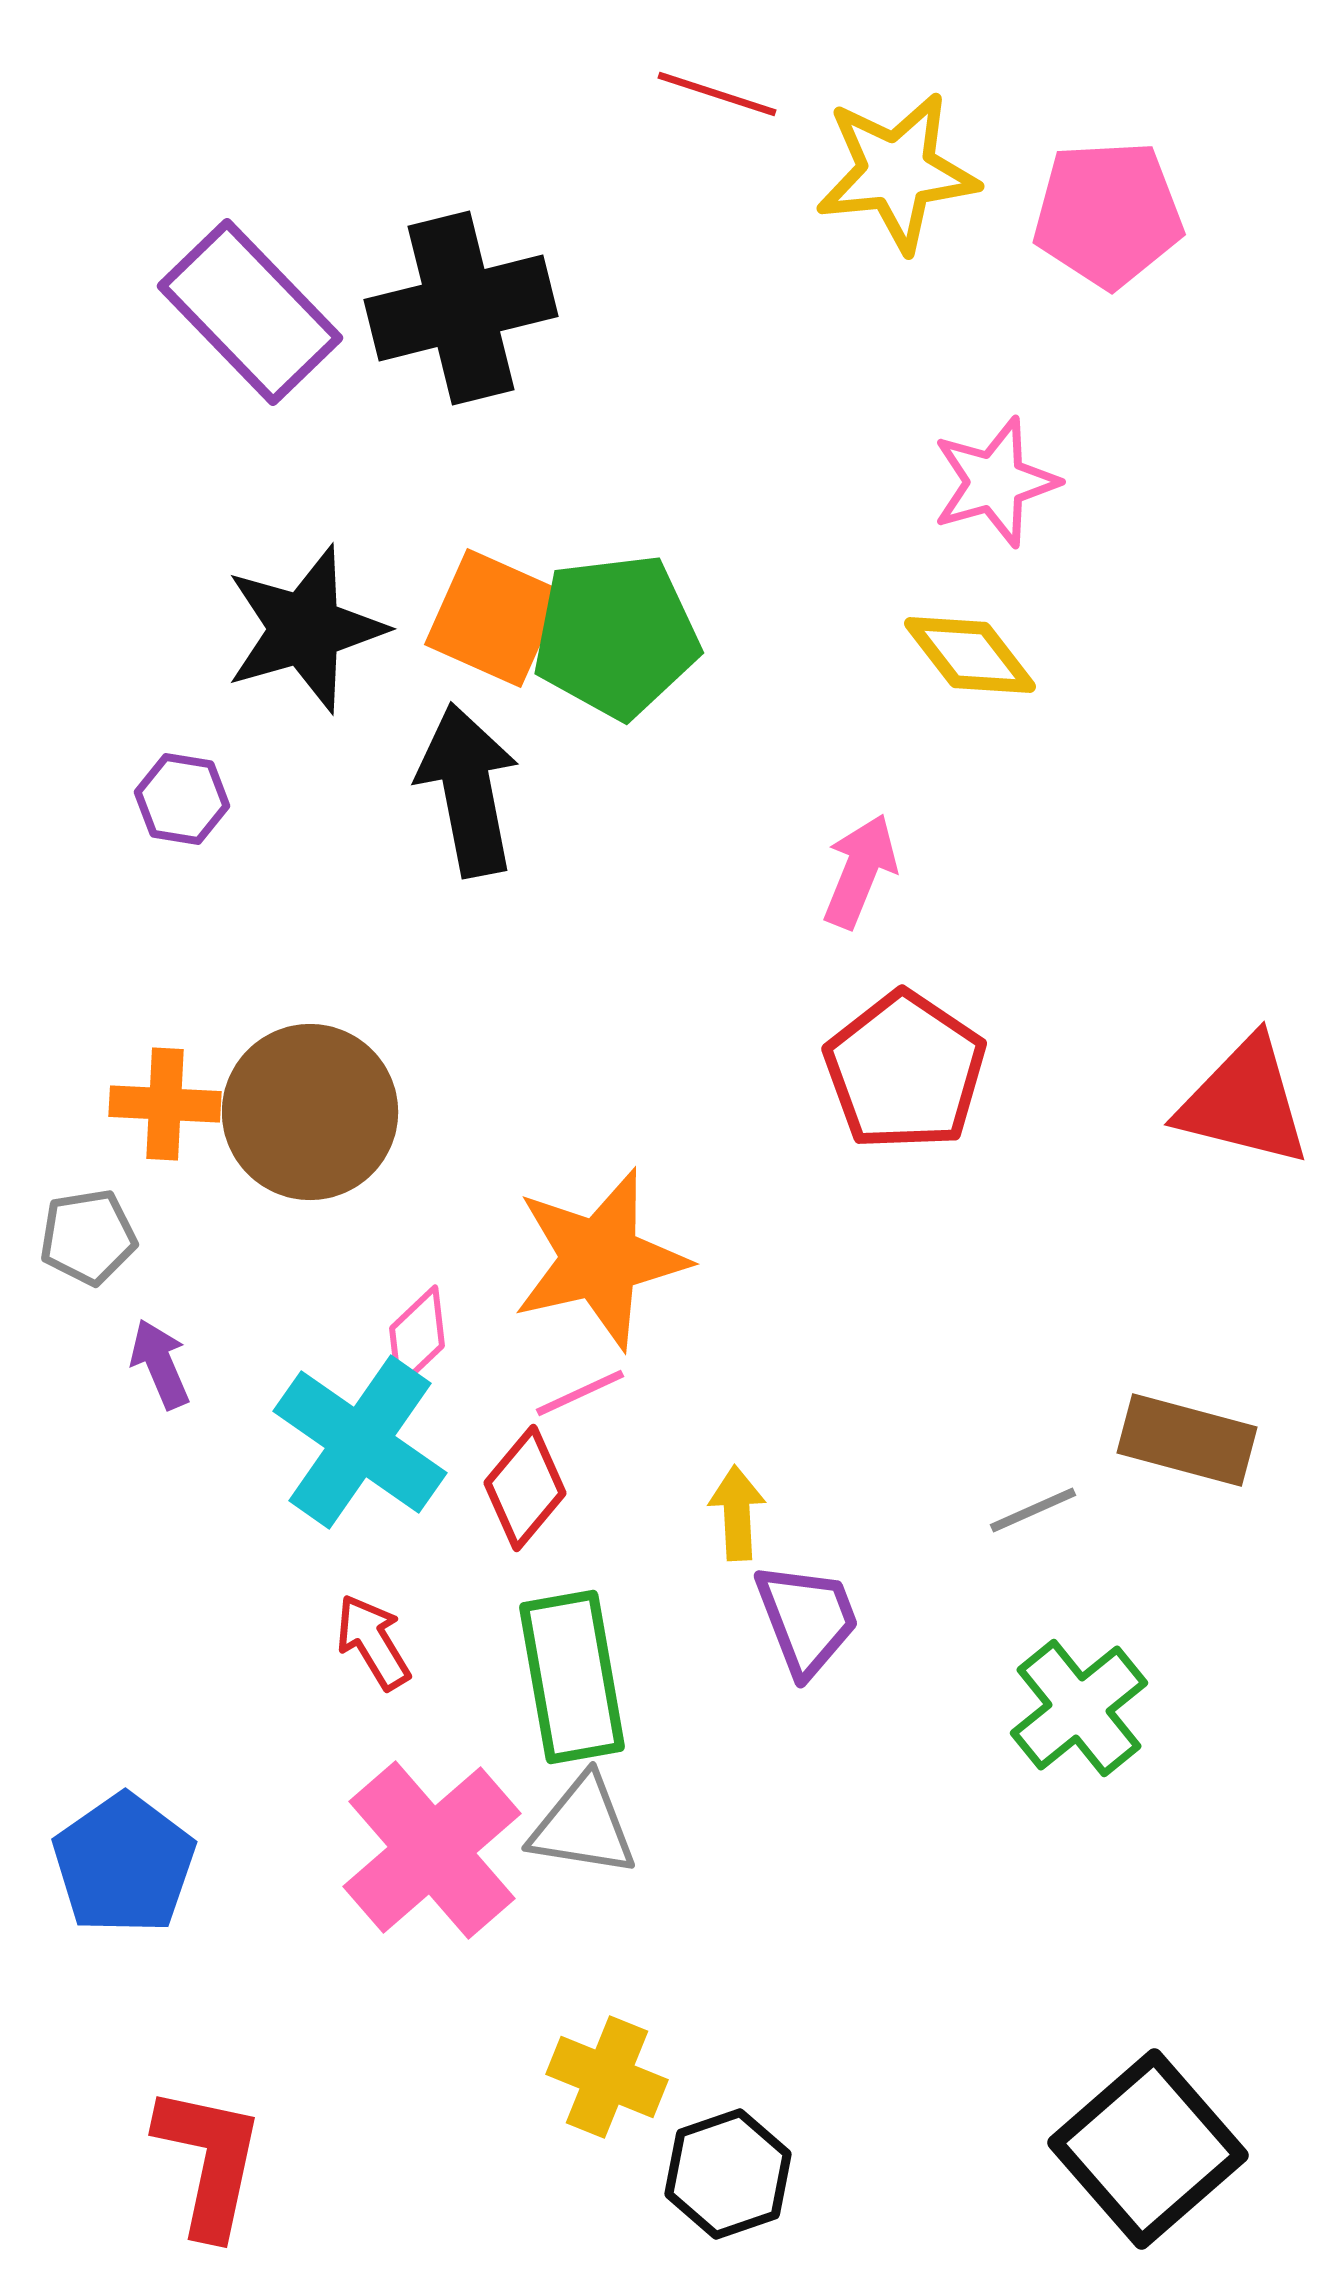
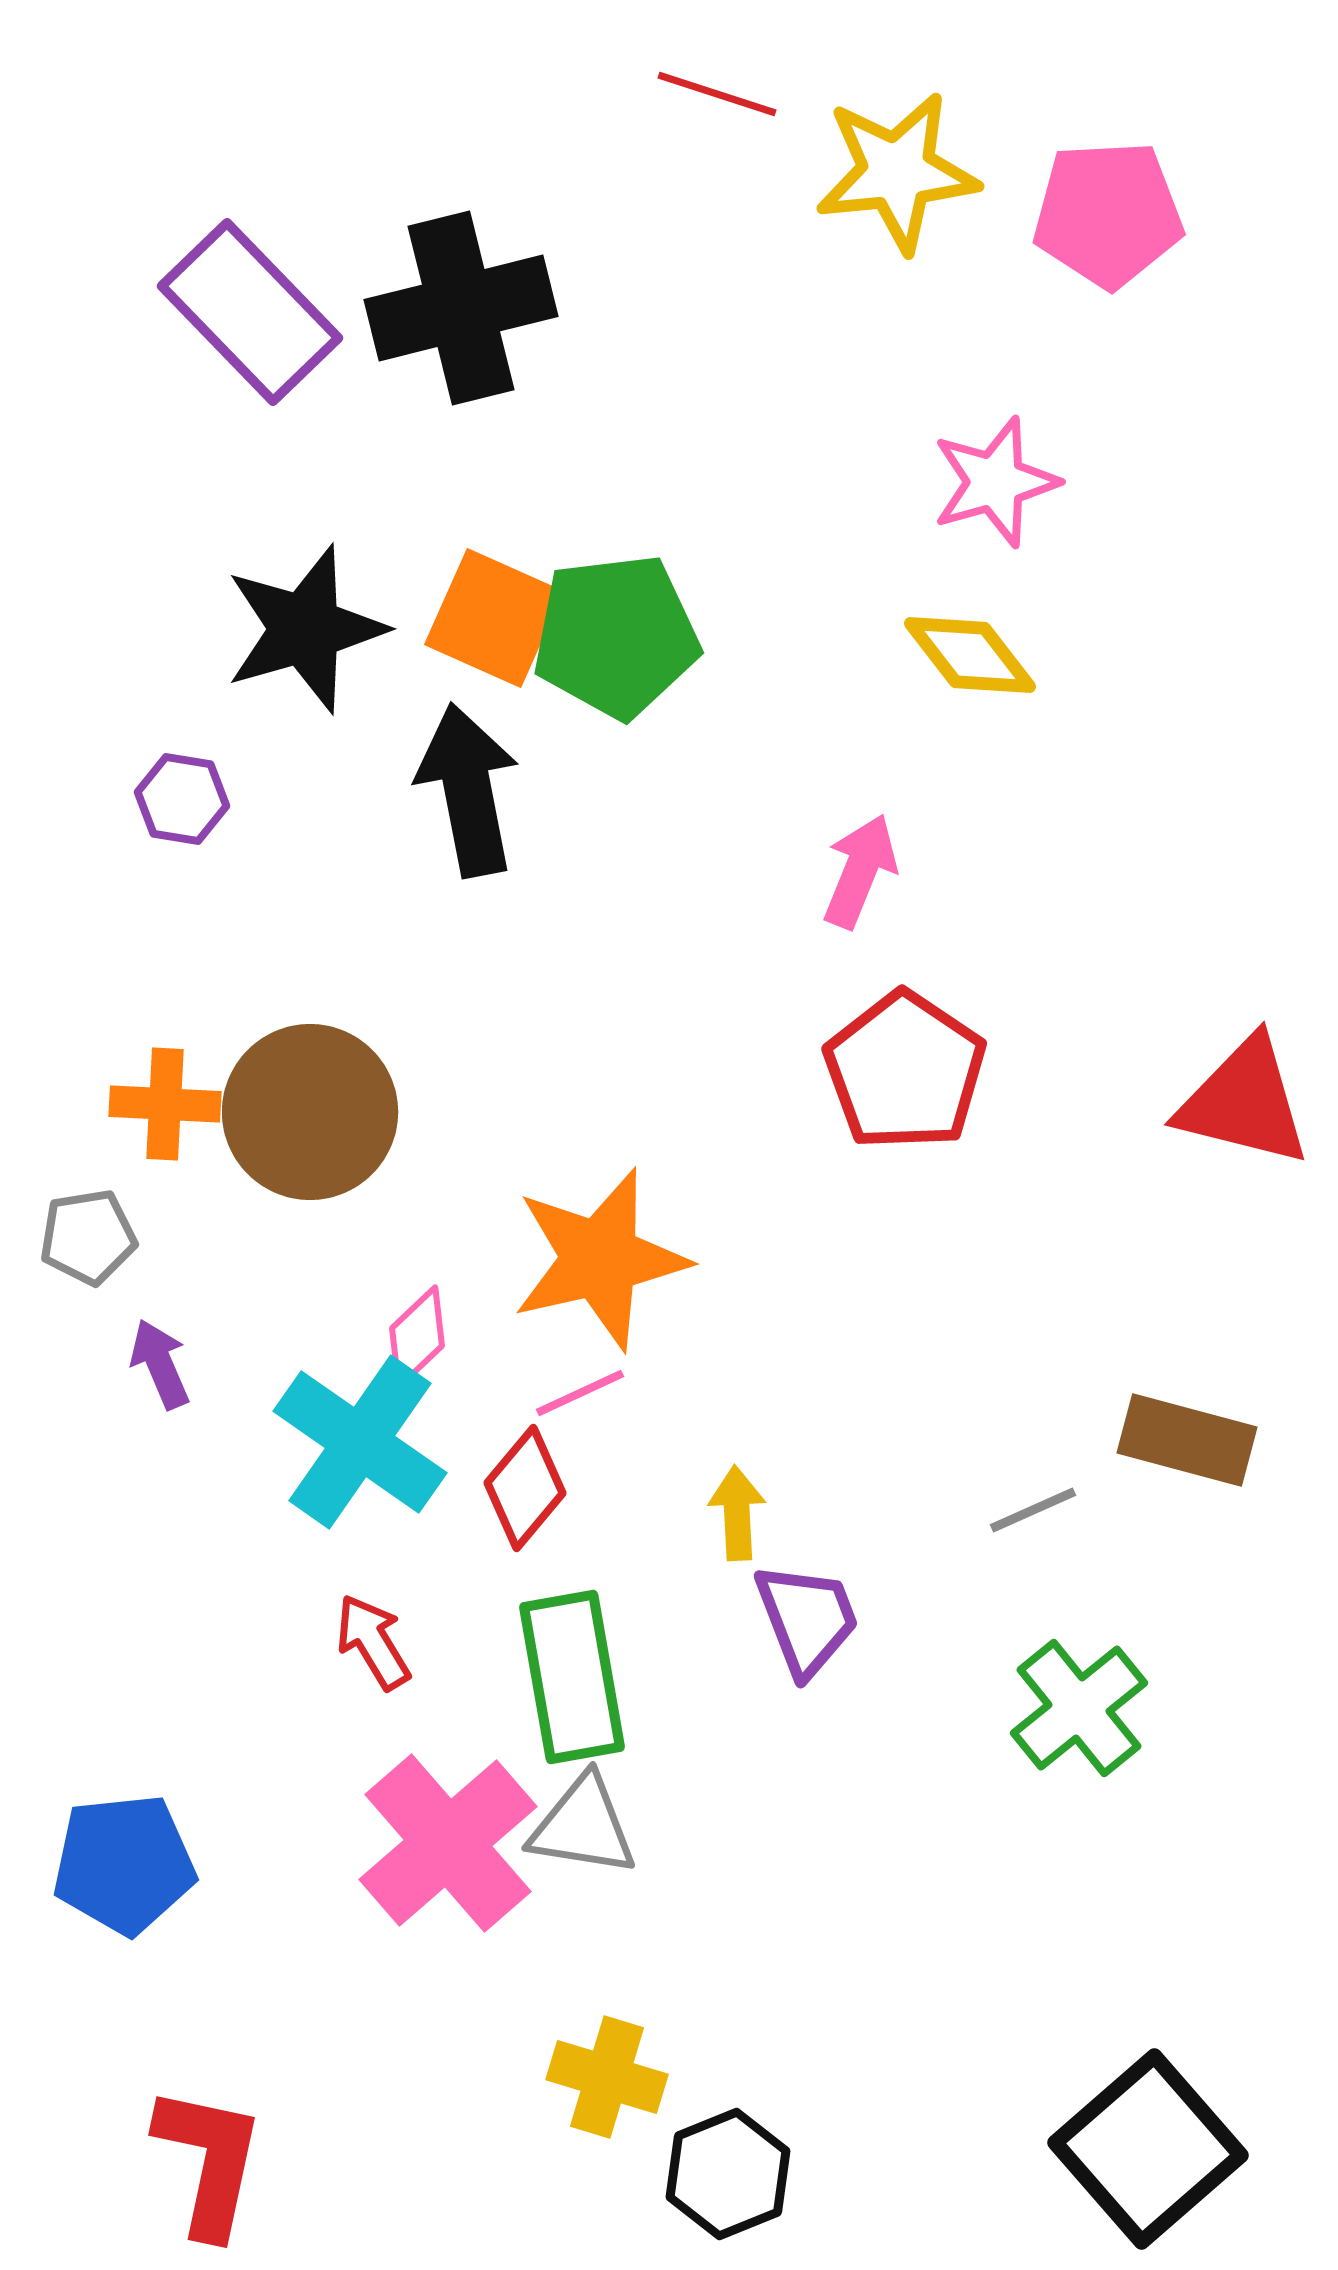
pink cross: moved 16 px right, 7 px up
blue pentagon: rotated 29 degrees clockwise
yellow cross: rotated 5 degrees counterclockwise
black hexagon: rotated 3 degrees counterclockwise
